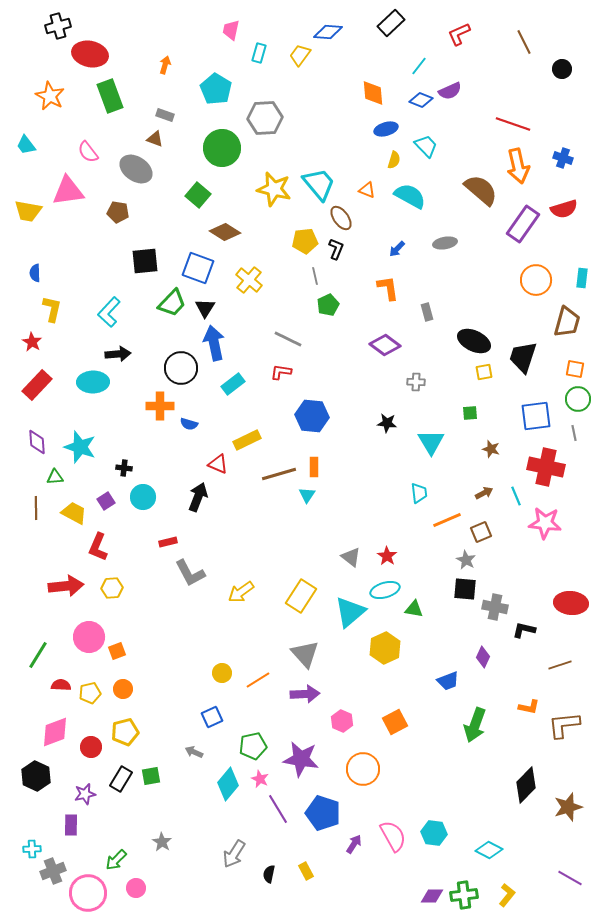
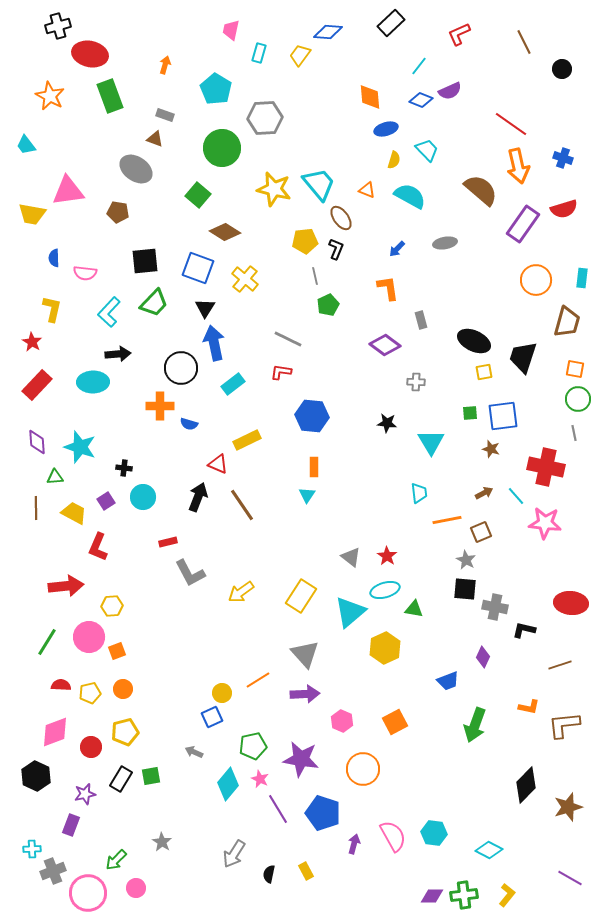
orange diamond at (373, 93): moved 3 px left, 4 px down
red line at (513, 124): moved 2 px left; rotated 16 degrees clockwise
cyan trapezoid at (426, 146): moved 1 px right, 4 px down
pink semicircle at (88, 152): moved 3 px left, 121 px down; rotated 45 degrees counterclockwise
yellow trapezoid at (28, 211): moved 4 px right, 3 px down
blue semicircle at (35, 273): moved 19 px right, 15 px up
yellow cross at (249, 280): moved 4 px left, 1 px up
green trapezoid at (172, 303): moved 18 px left
gray rectangle at (427, 312): moved 6 px left, 8 px down
blue square at (536, 416): moved 33 px left
brown line at (279, 474): moved 37 px left, 31 px down; rotated 72 degrees clockwise
cyan line at (516, 496): rotated 18 degrees counterclockwise
orange line at (447, 520): rotated 12 degrees clockwise
yellow hexagon at (112, 588): moved 18 px down
green line at (38, 655): moved 9 px right, 13 px up
yellow circle at (222, 673): moved 20 px down
purple rectangle at (71, 825): rotated 20 degrees clockwise
purple arrow at (354, 844): rotated 18 degrees counterclockwise
